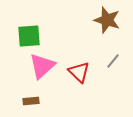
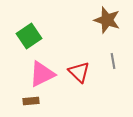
green square: rotated 30 degrees counterclockwise
gray line: rotated 49 degrees counterclockwise
pink triangle: moved 8 px down; rotated 16 degrees clockwise
